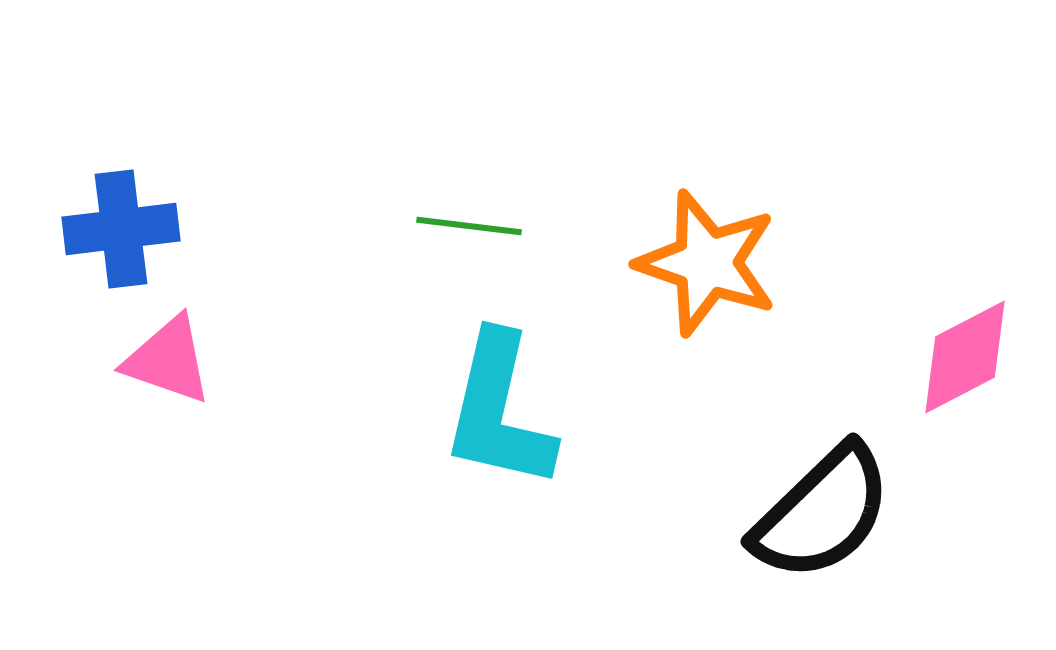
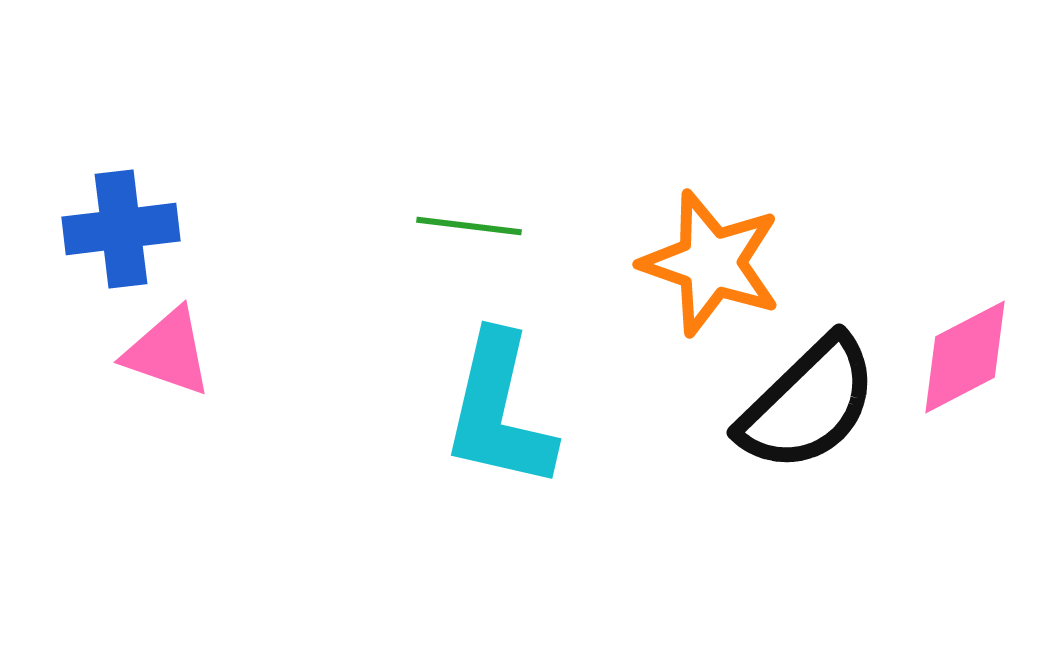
orange star: moved 4 px right
pink triangle: moved 8 px up
black semicircle: moved 14 px left, 109 px up
